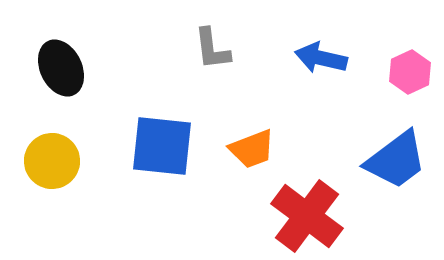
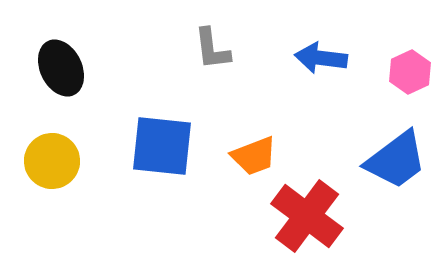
blue arrow: rotated 6 degrees counterclockwise
orange trapezoid: moved 2 px right, 7 px down
